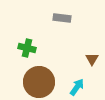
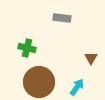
brown triangle: moved 1 px left, 1 px up
